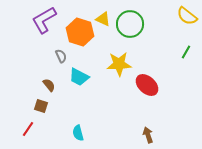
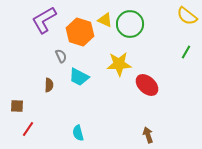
yellow triangle: moved 2 px right, 1 px down
brown semicircle: rotated 40 degrees clockwise
brown square: moved 24 px left; rotated 16 degrees counterclockwise
